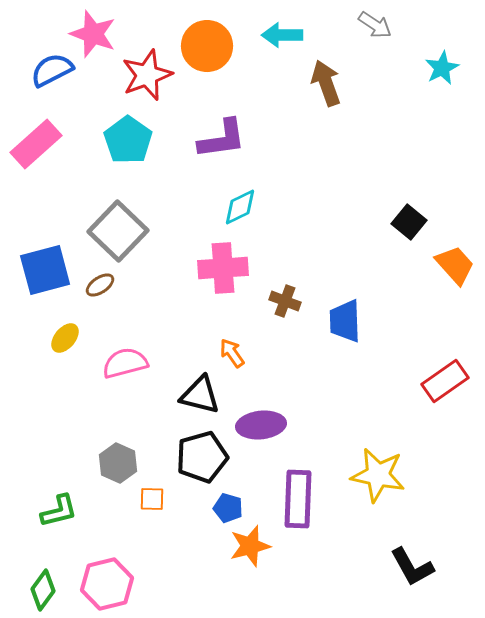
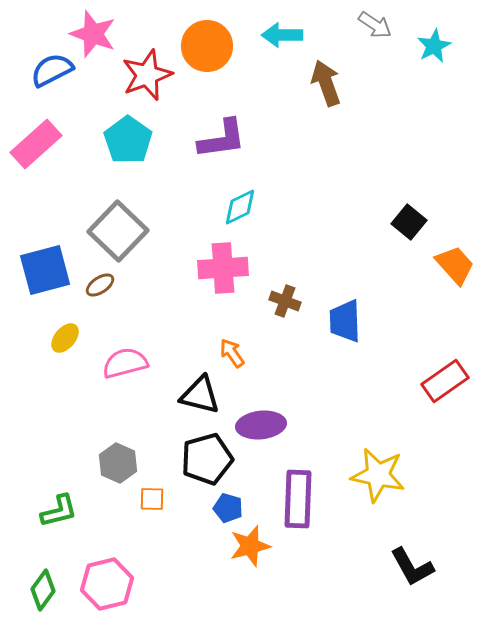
cyan star: moved 8 px left, 22 px up
black pentagon: moved 5 px right, 2 px down
